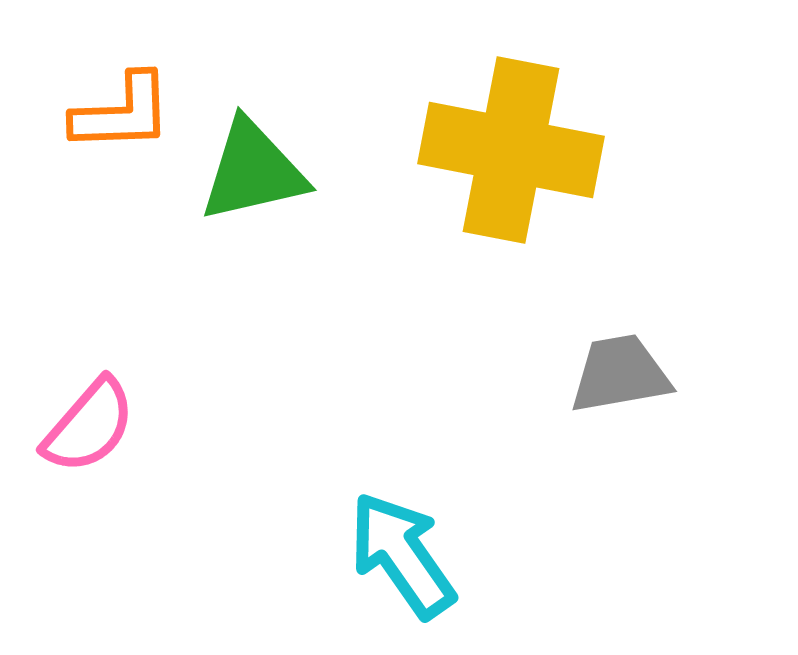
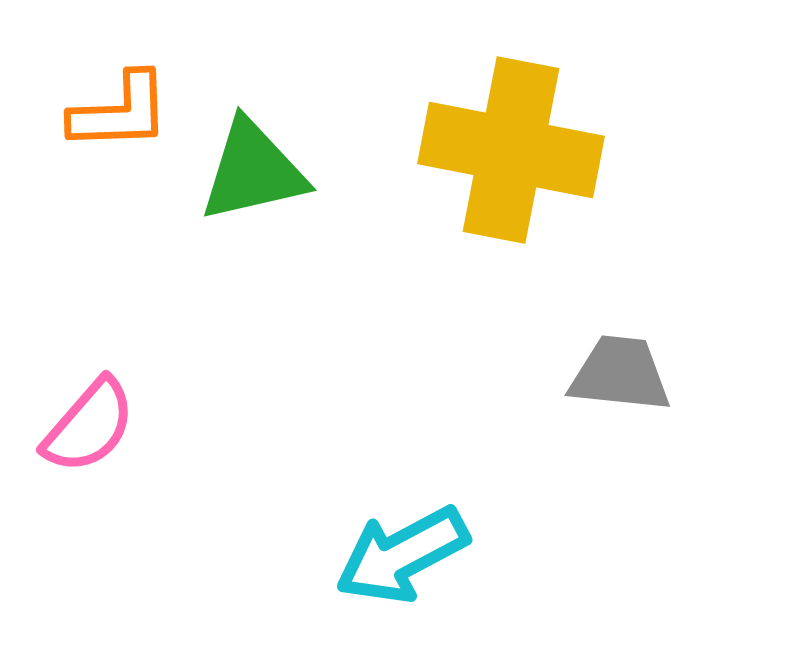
orange L-shape: moved 2 px left, 1 px up
gray trapezoid: rotated 16 degrees clockwise
cyan arrow: rotated 83 degrees counterclockwise
